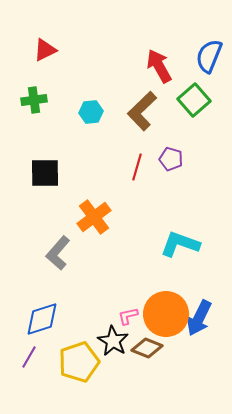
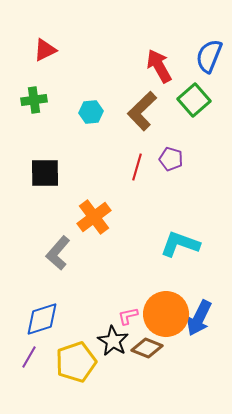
yellow pentagon: moved 3 px left
